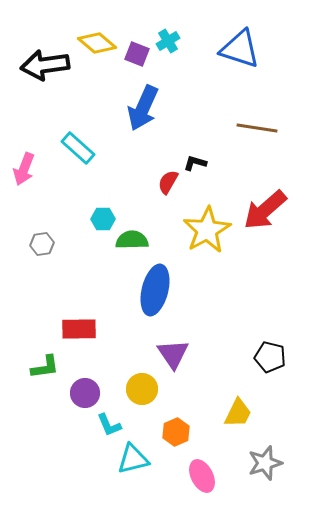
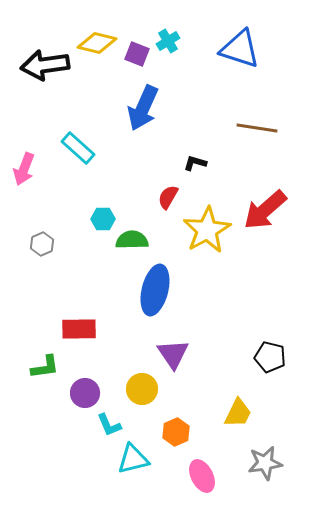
yellow diamond: rotated 27 degrees counterclockwise
red semicircle: moved 15 px down
gray hexagon: rotated 15 degrees counterclockwise
gray star: rotated 8 degrees clockwise
